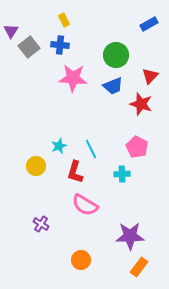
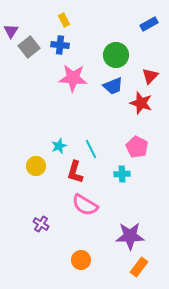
red star: moved 1 px up
